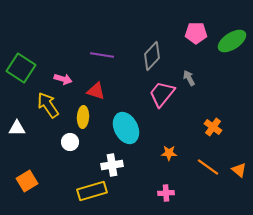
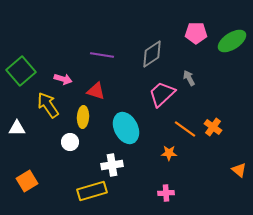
gray diamond: moved 2 px up; rotated 12 degrees clockwise
green square: moved 3 px down; rotated 16 degrees clockwise
pink trapezoid: rotated 8 degrees clockwise
orange line: moved 23 px left, 38 px up
